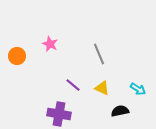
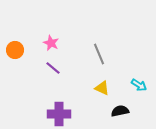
pink star: moved 1 px right, 1 px up
orange circle: moved 2 px left, 6 px up
purple line: moved 20 px left, 17 px up
cyan arrow: moved 1 px right, 4 px up
purple cross: rotated 10 degrees counterclockwise
